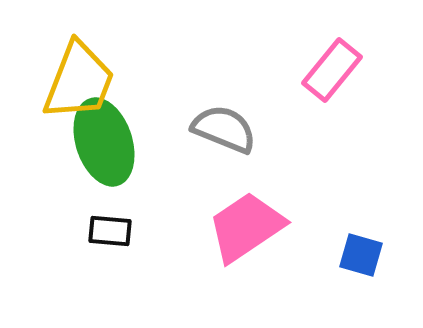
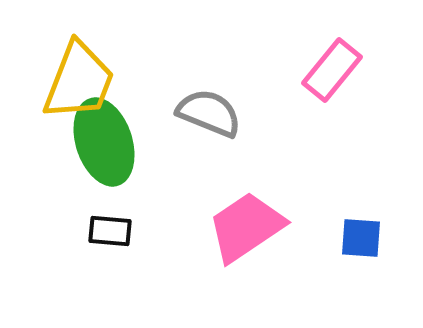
gray semicircle: moved 15 px left, 16 px up
blue square: moved 17 px up; rotated 12 degrees counterclockwise
